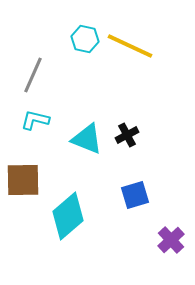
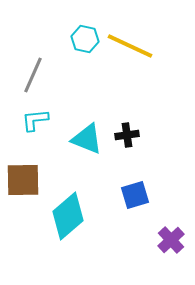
cyan L-shape: rotated 20 degrees counterclockwise
black cross: rotated 20 degrees clockwise
